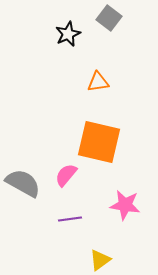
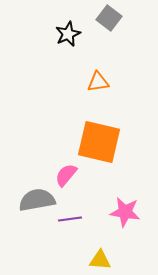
gray semicircle: moved 14 px right, 17 px down; rotated 39 degrees counterclockwise
pink star: moved 7 px down
yellow triangle: rotated 40 degrees clockwise
